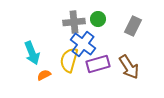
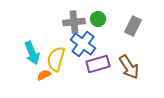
yellow semicircle: moved 13 px left, 1 px up
